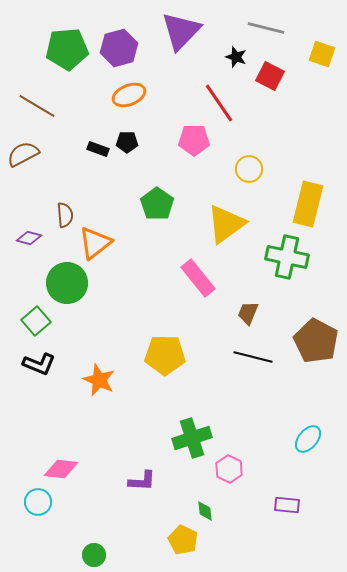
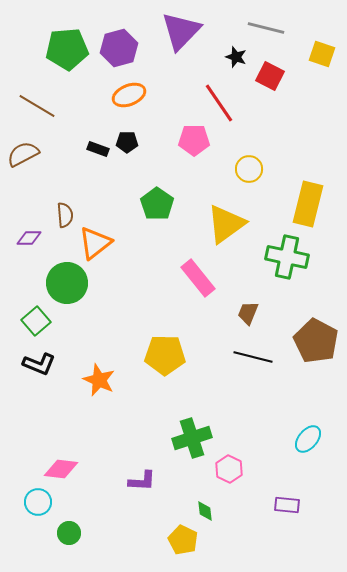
purple diamond at (29, 238): rotated 15 degrees counterclockwise
green circle at (94, 555): moved 25 px left, 22 px up
